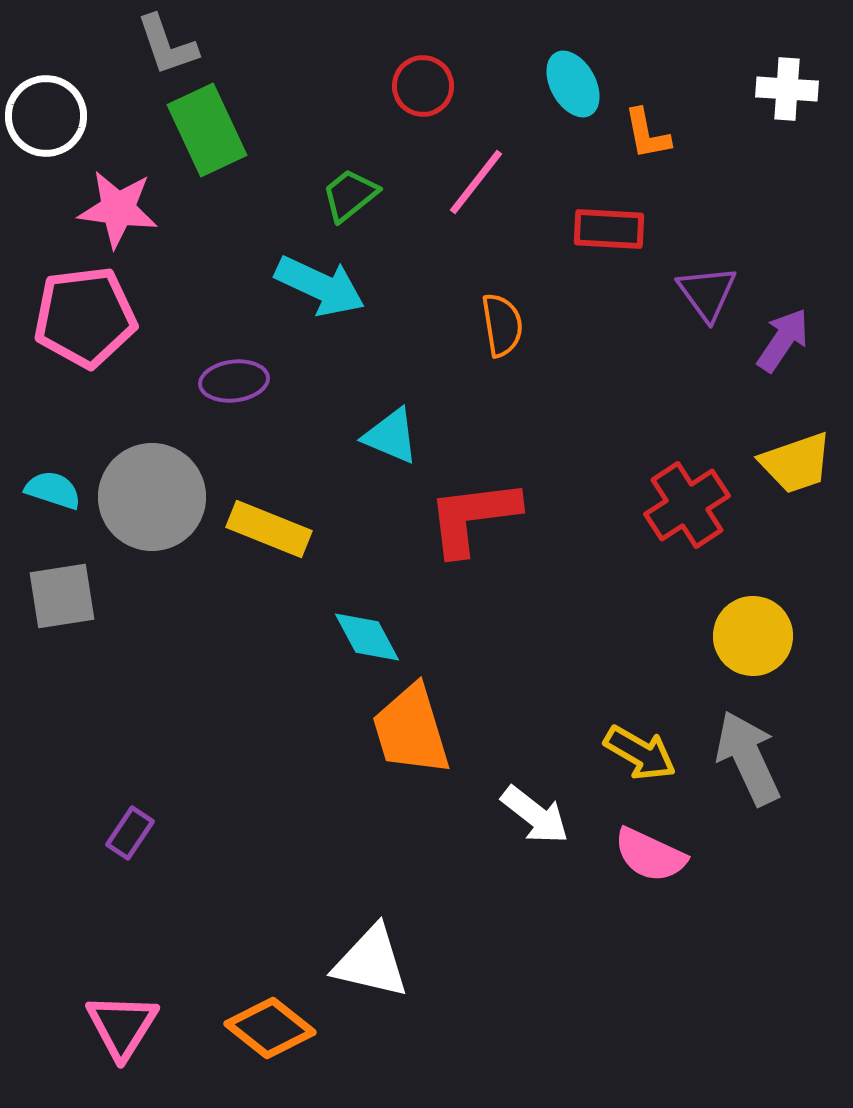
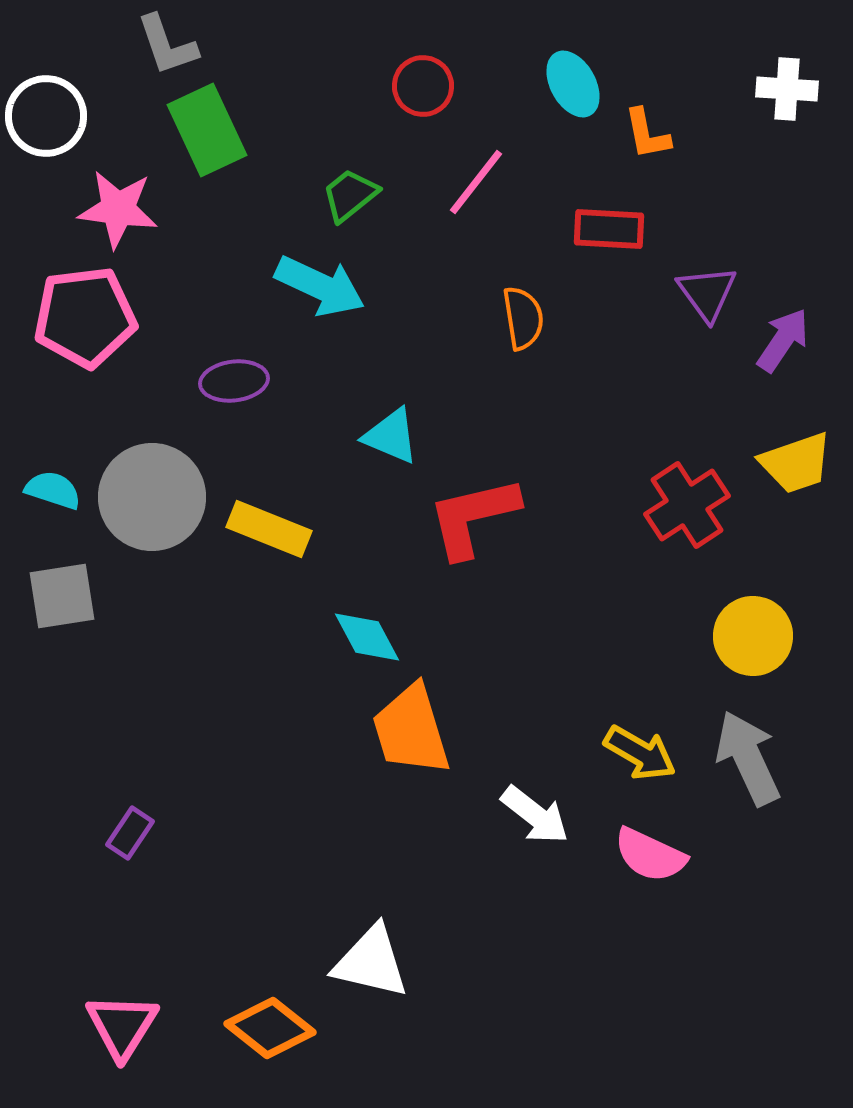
orange semicircle: moved 21 px right, 7 px up
red L-shape: rotated 6 degrees counterclockwise
